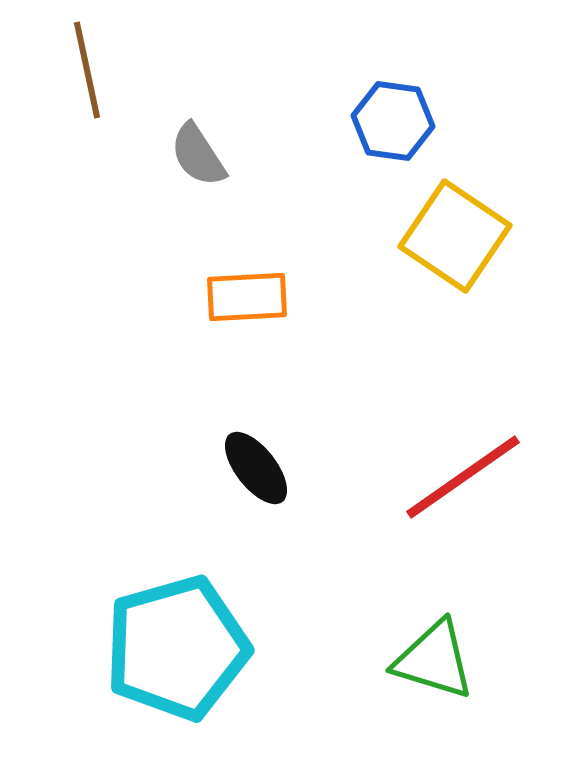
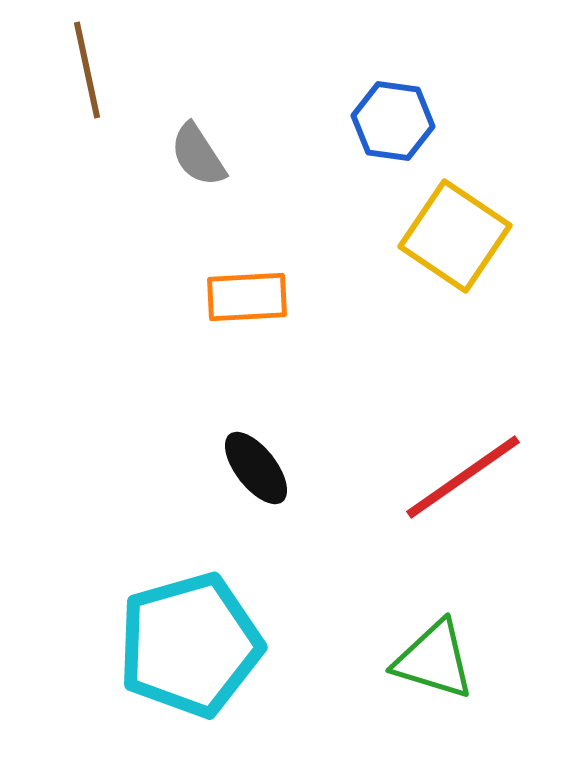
cyan pentagon: moved 13 px right, 3 px up
